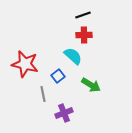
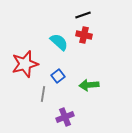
red cross: rotated 14 degrees clockwise
cyan semicircle: moved 14 px left, 14 px up
red star: rotated 28 degrees counterclockwise
green arrow: moved 2 px left; rotated 144 degrees clockwise
gray line: rotated 21 degrees clockwise
purple cross: moved 1 px right, 4 px down
